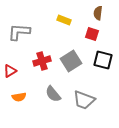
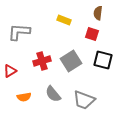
orange semicircle: moved 5 px right
